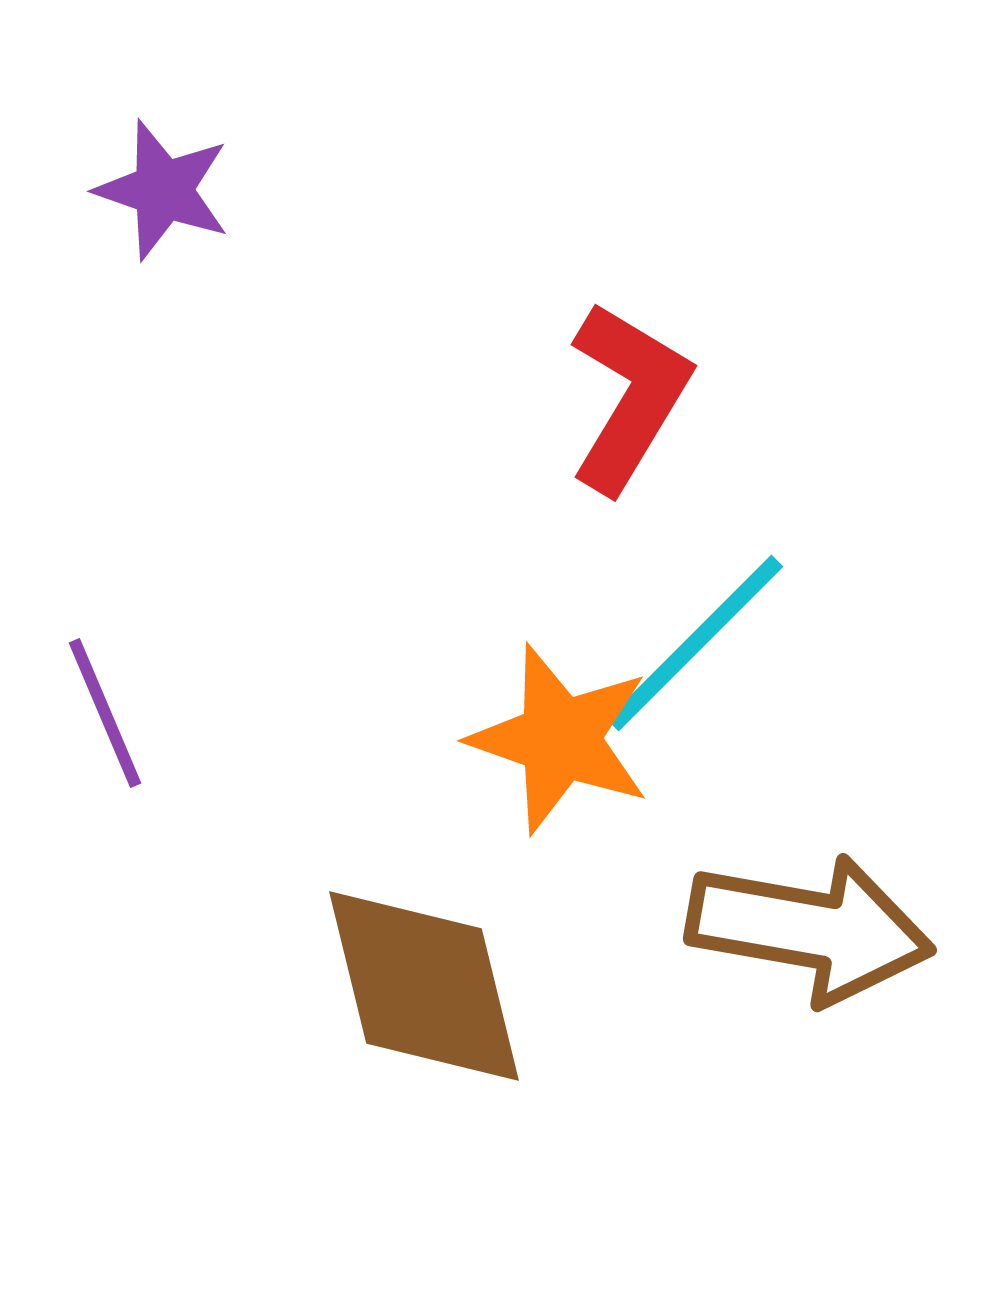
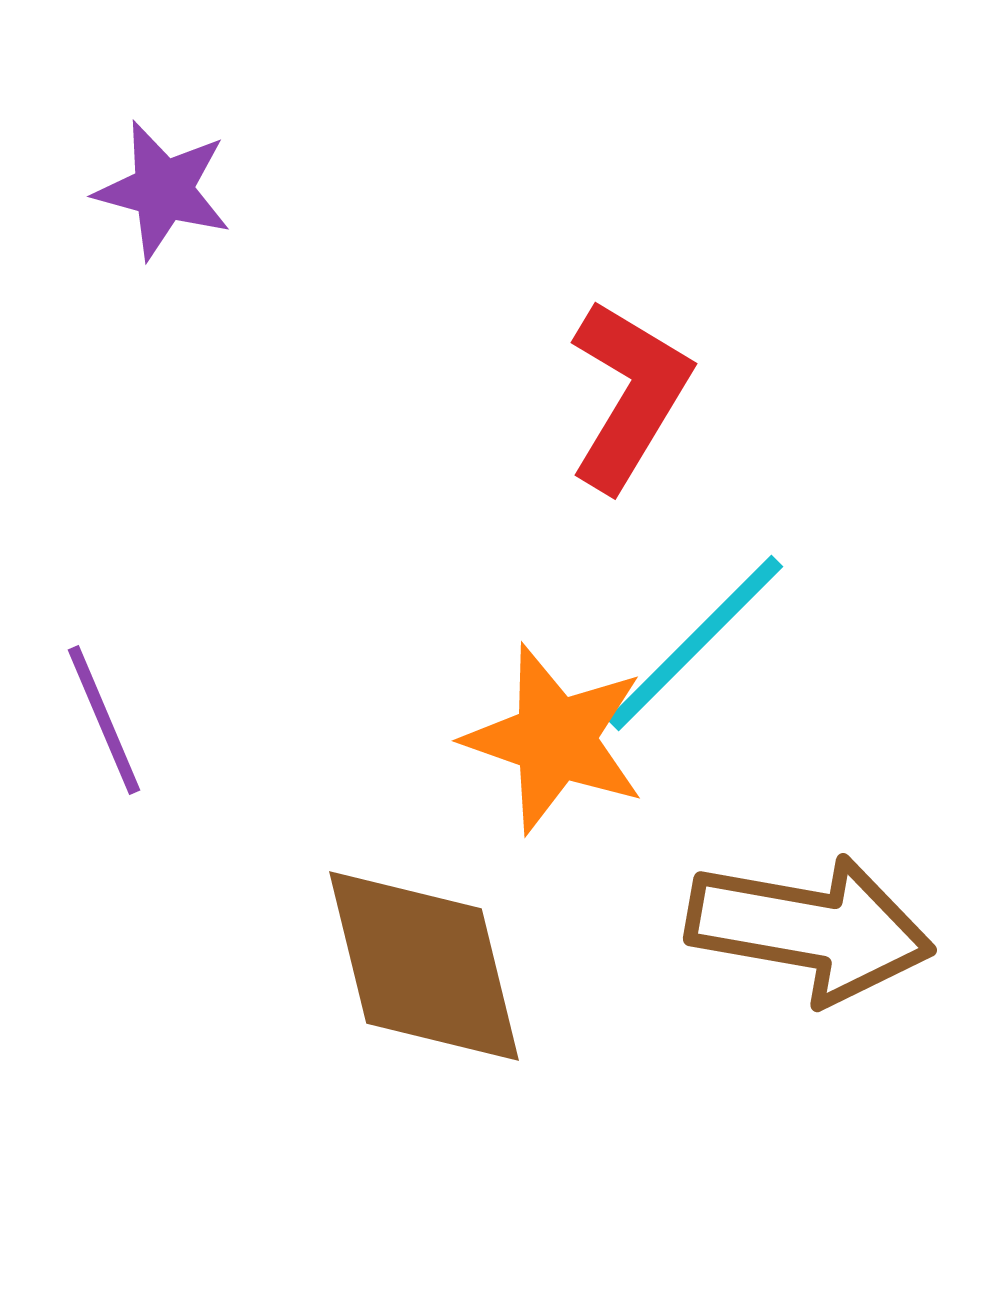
purple star: rotated 4 degrees counterclockwise
red L-shape: moved 2 px up
purple line: moved 1 px left, 7 px down
orange star: moved 5 px left
brown diamond: moved 20 px up
